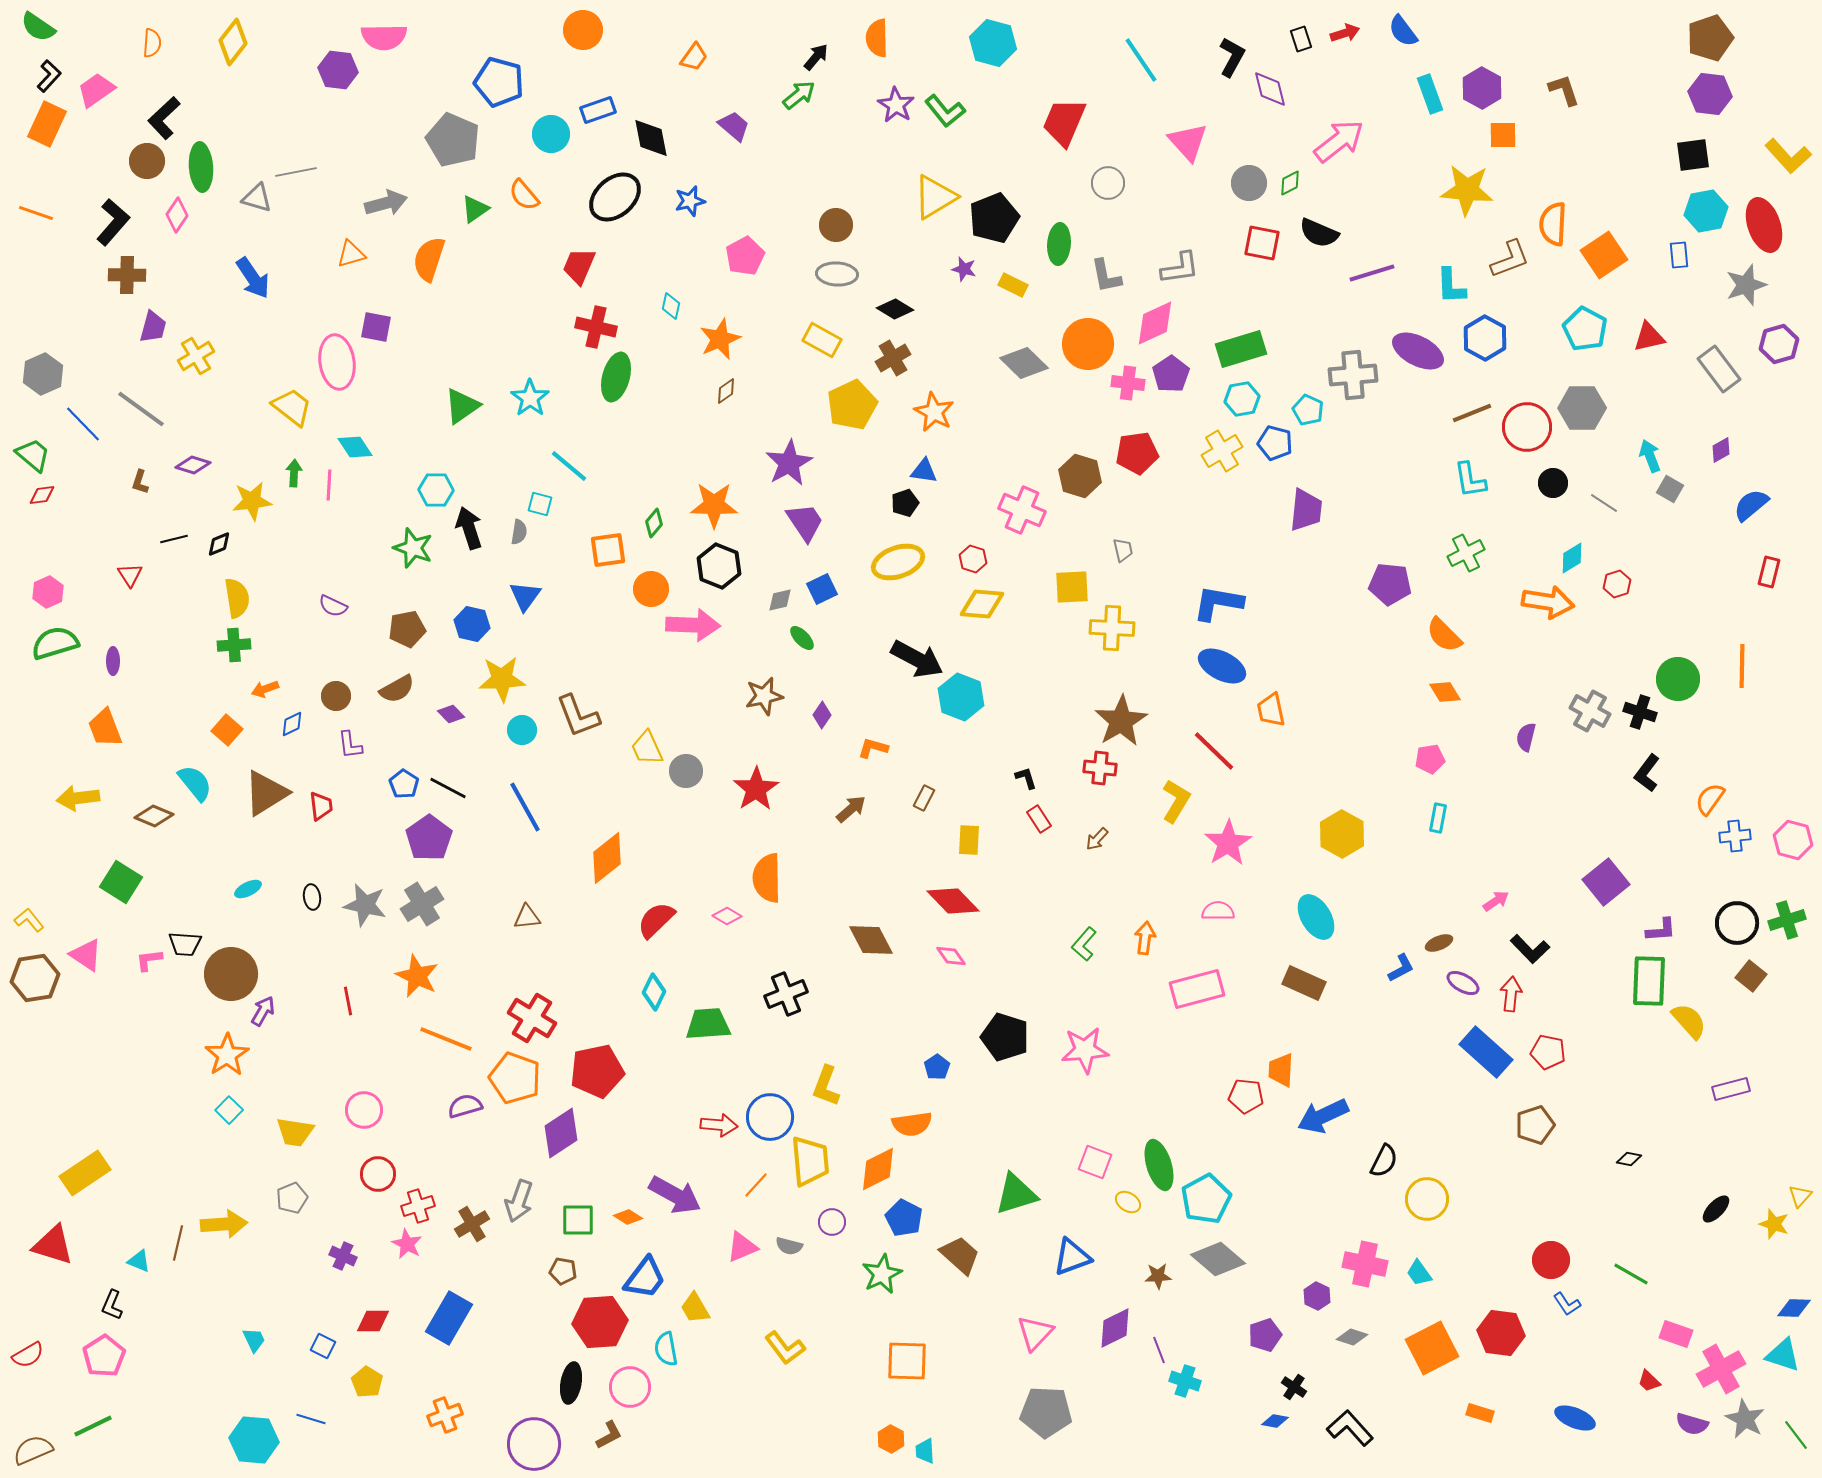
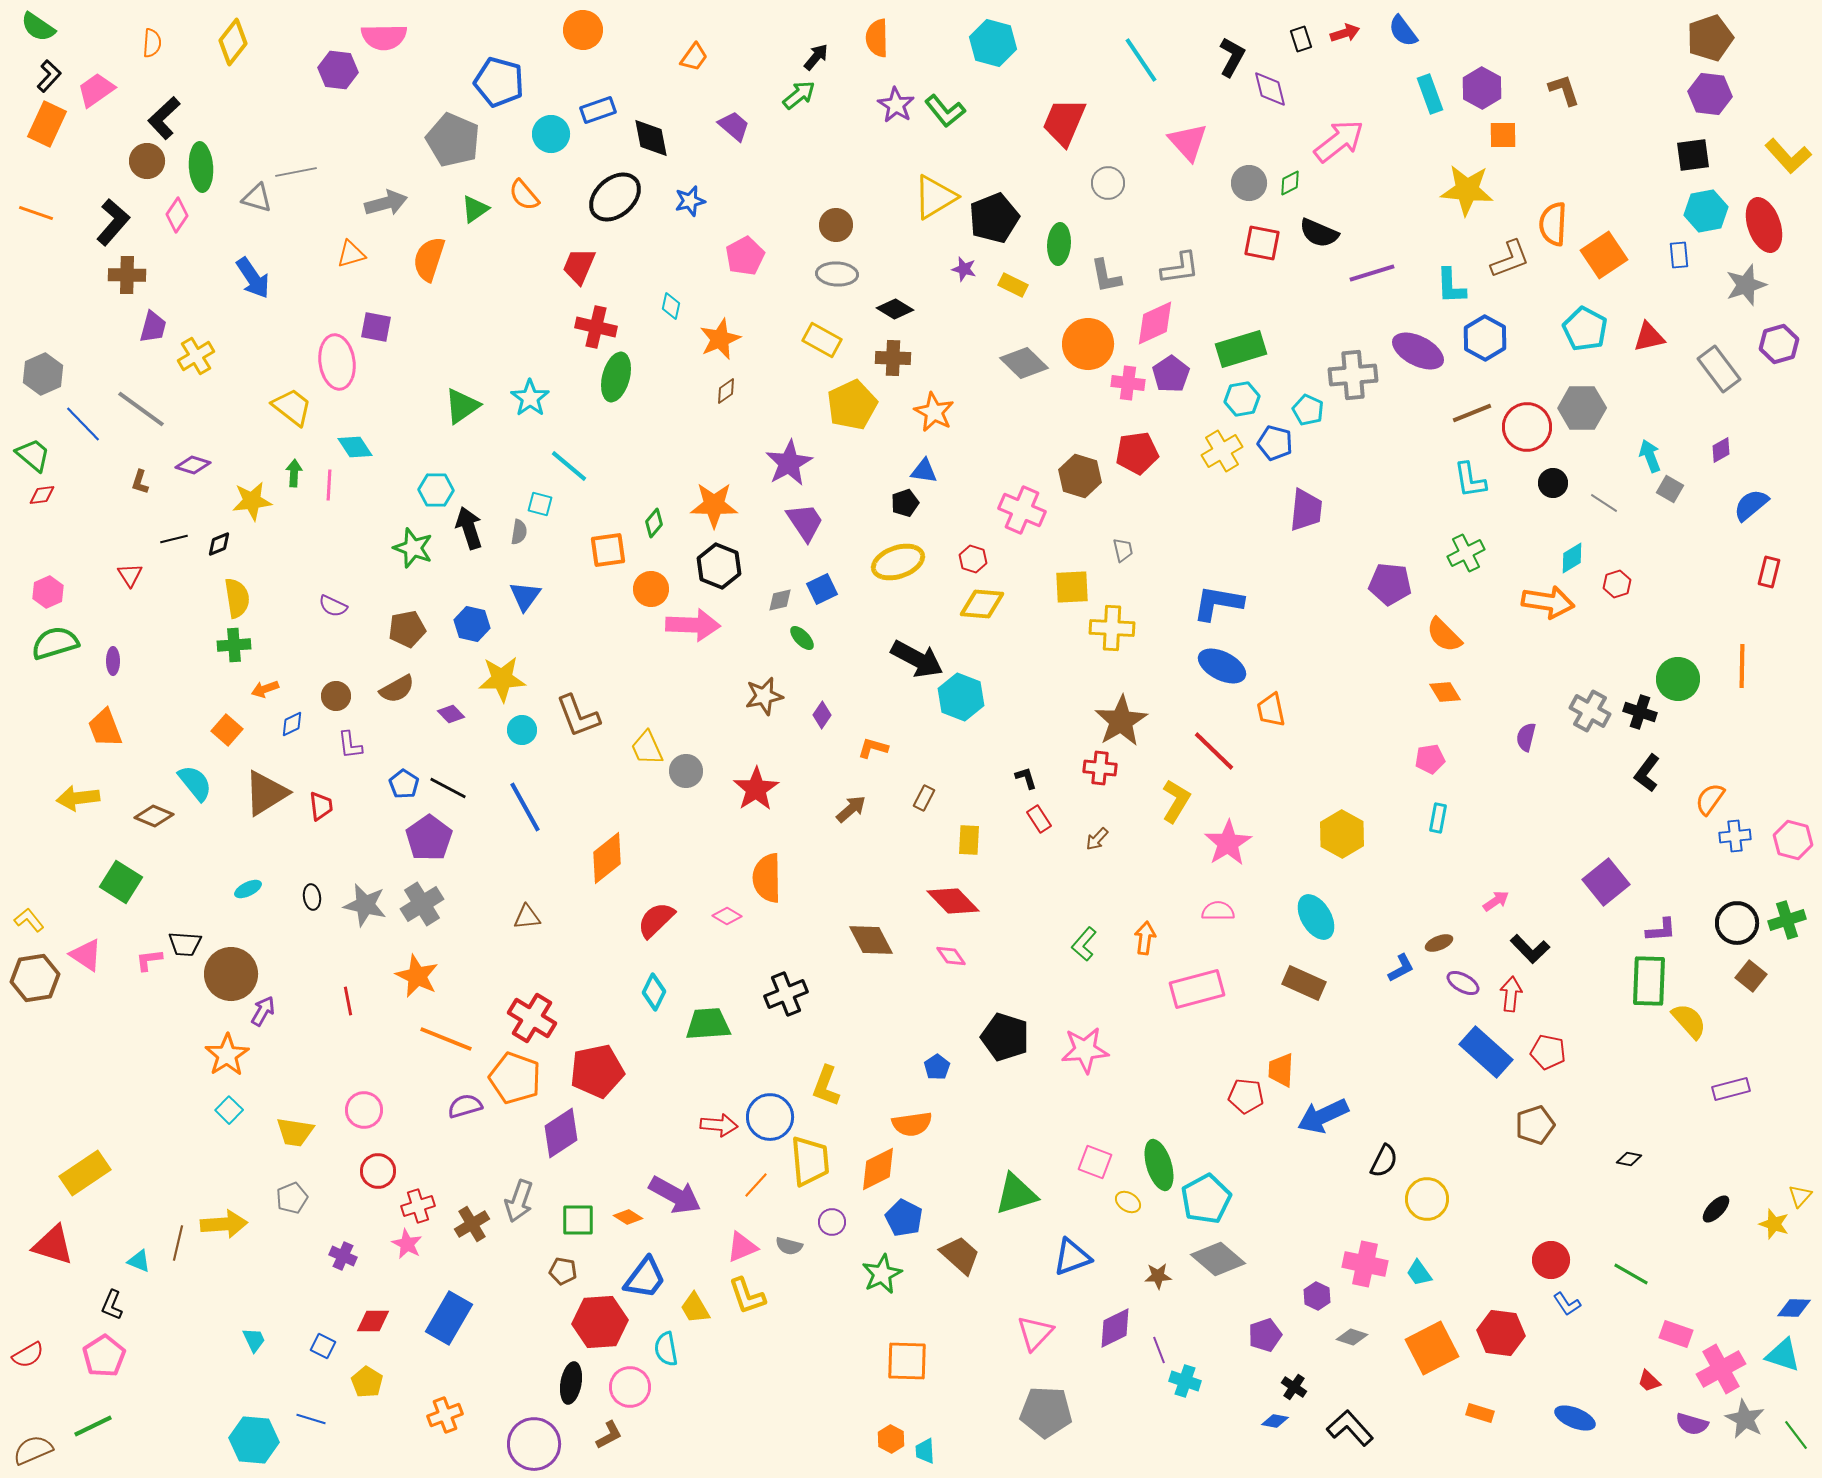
brown cross at (893, 358): rotated 32 degrees clockwise
red circle at (378, 1174): moved 3 px up
yellow L-shape at (785, 1348): moved 38 px left, 52 px up; rotated 18 degrees clockwise
